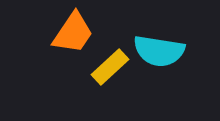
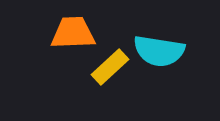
orange trapezoid: rotated 126 degrees counterclockwise
